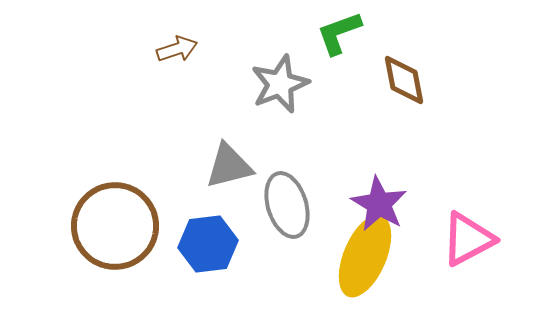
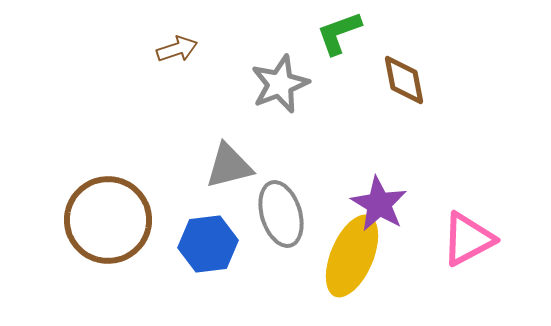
gray ellipse: moved 6 px left, 9 px down
brown circle: moved 7 px left, 6 px up
yellow ellipse: moved 13 px left
